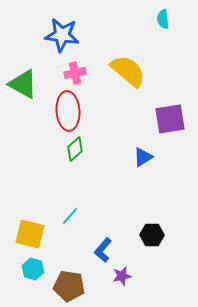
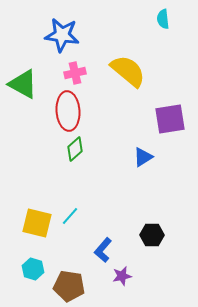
yellow square: moved 7 px right, 11 px up
